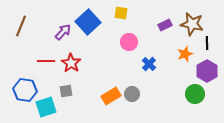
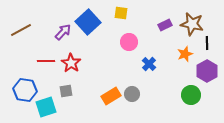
brown line: moved 4 px down; rotated 40 degrees clockwise
green circle: moved 4 px left, 1 px down
